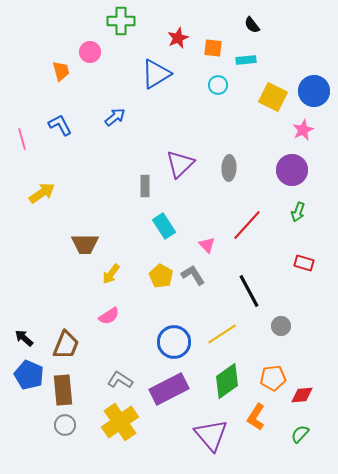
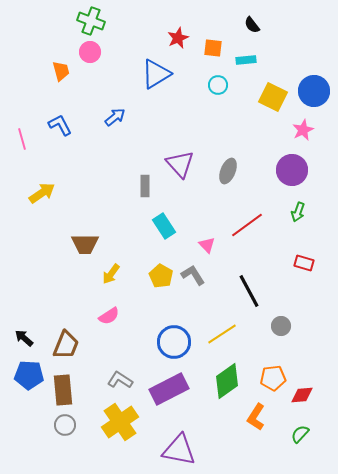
green cross at (121, 21): moved 30 px left; rotated 20 degrees clockwise
purple triangle at (180, 164): rotated 28 degrees counterclockwise
gray ellipse at (229, 168): moved 1 px left, 3 px down; rotated 20 degrees clockwise
red line at (247, 225): rotated 12 degrees clockwise
blue pentagon at (29, 375): rotated 20 degrees counterclockwise
purple triangle at (211, 435): moved 32 px left, 15 px down; rotated 39 degrees counterclockwise
